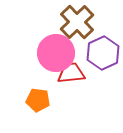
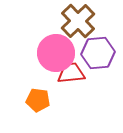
brown cross: moved 1 px right, 1 px up
purple hexagon: moved 5 px left; rotated 20 degrees clockwise
